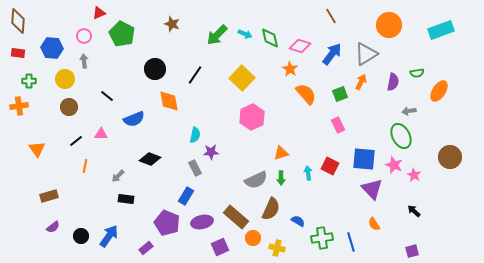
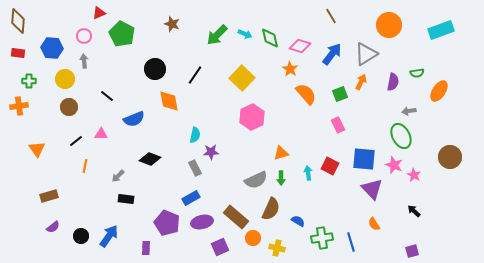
blue rectangle at (186, 196): moved 5 px right, 2 px down; rotated 30 degrees clockwise
purple rectangle at (146, 248): rotated 48 degrees counterclockwise
